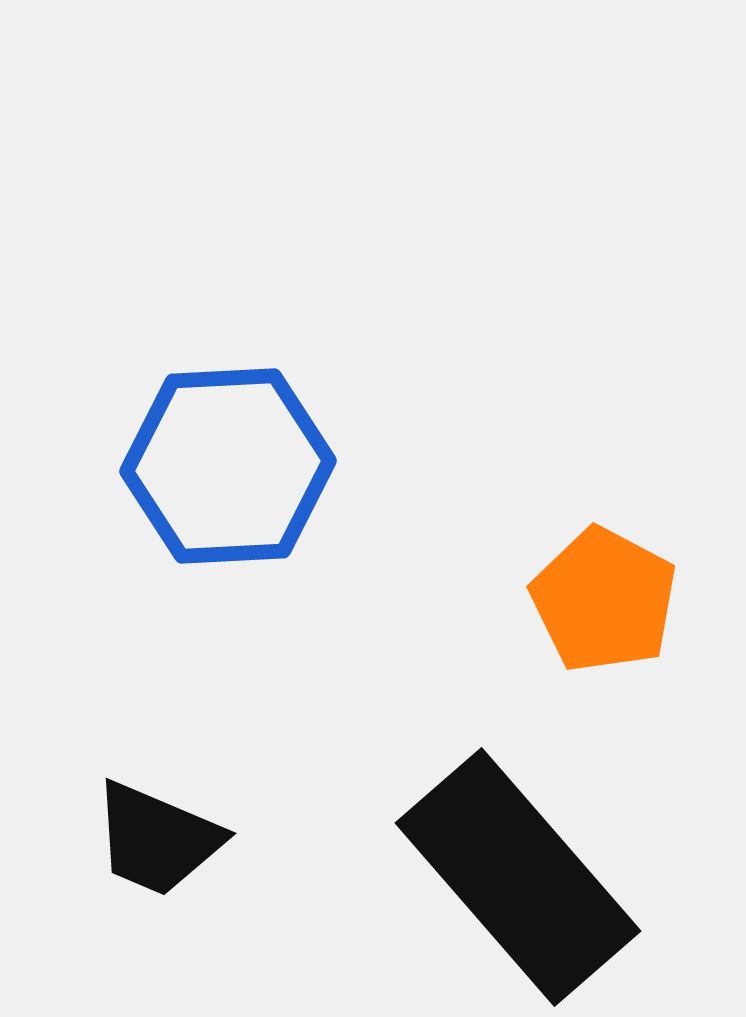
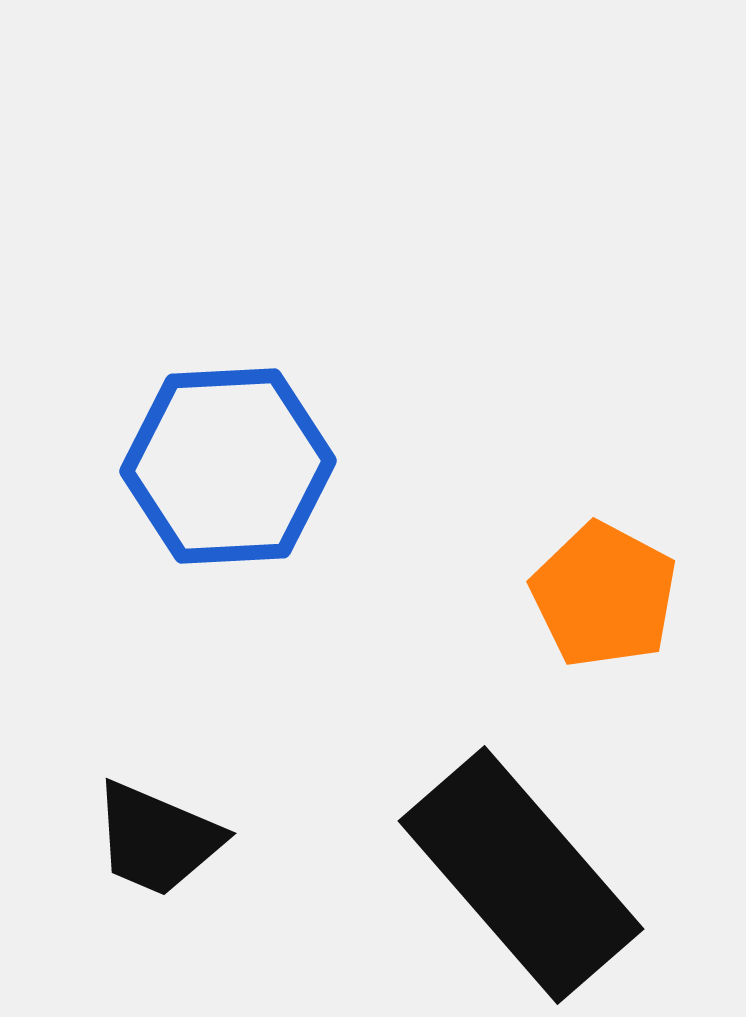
orange pentagon: moved 5 px up
black rectangle: moved 3 px right, 2 px up
